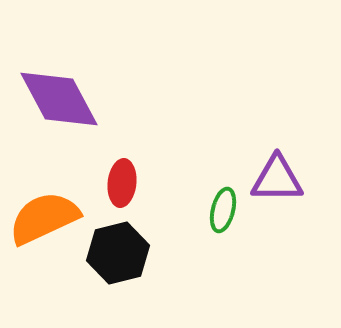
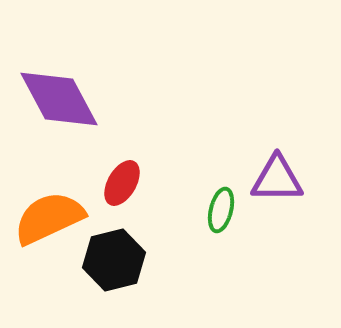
red ellipse: rotated 24 degrees clockwise
green ellipse: moved 2 px left
orange semicircle: moved 5 px right
black hexagon: moved 4 px left, 7 px down
